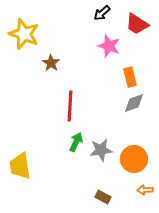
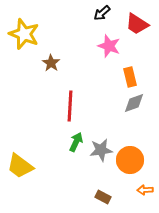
orange circle: moved 4 px left, 1 px down
yellow trapezoid: rotated 44 degrees counterclockwise
